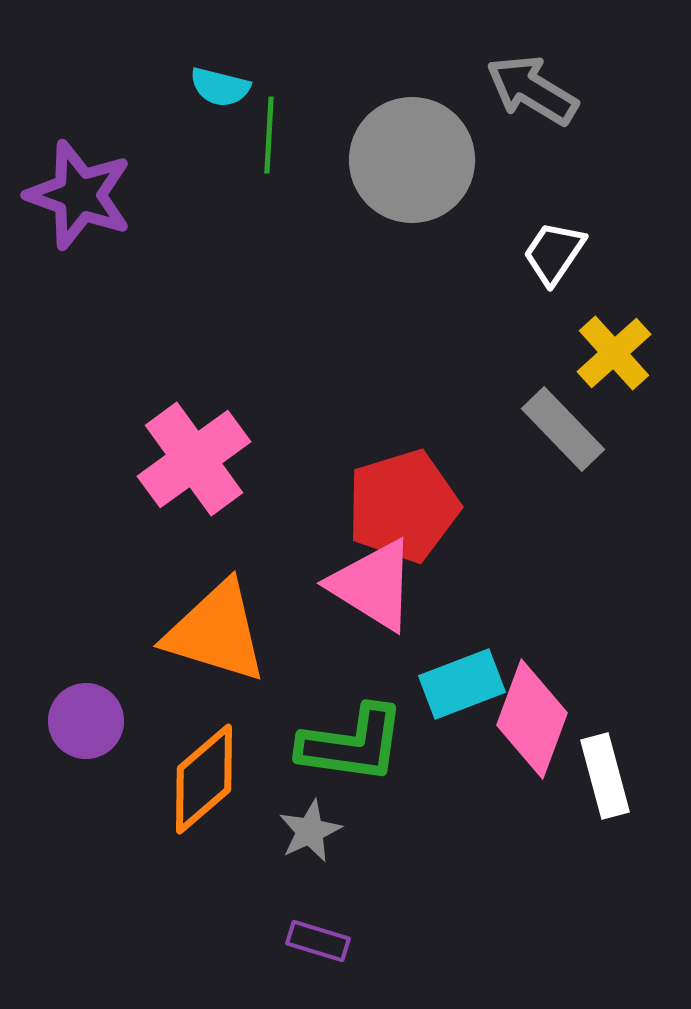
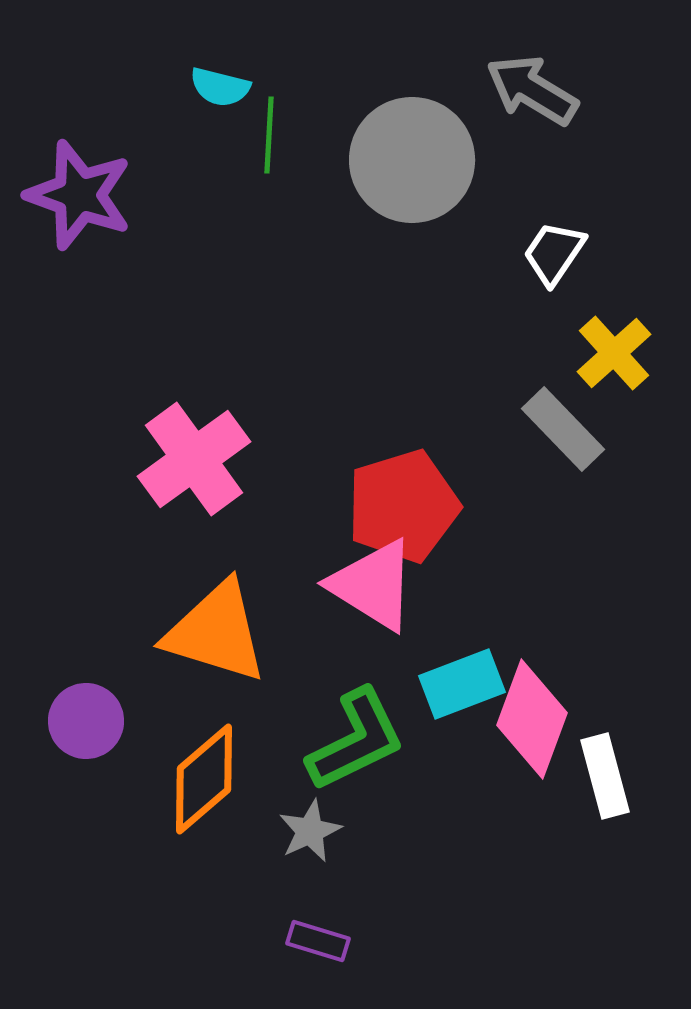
green L-shape: moved 4 px right, 4 px up; rotated 34 degrees counterclockwise
